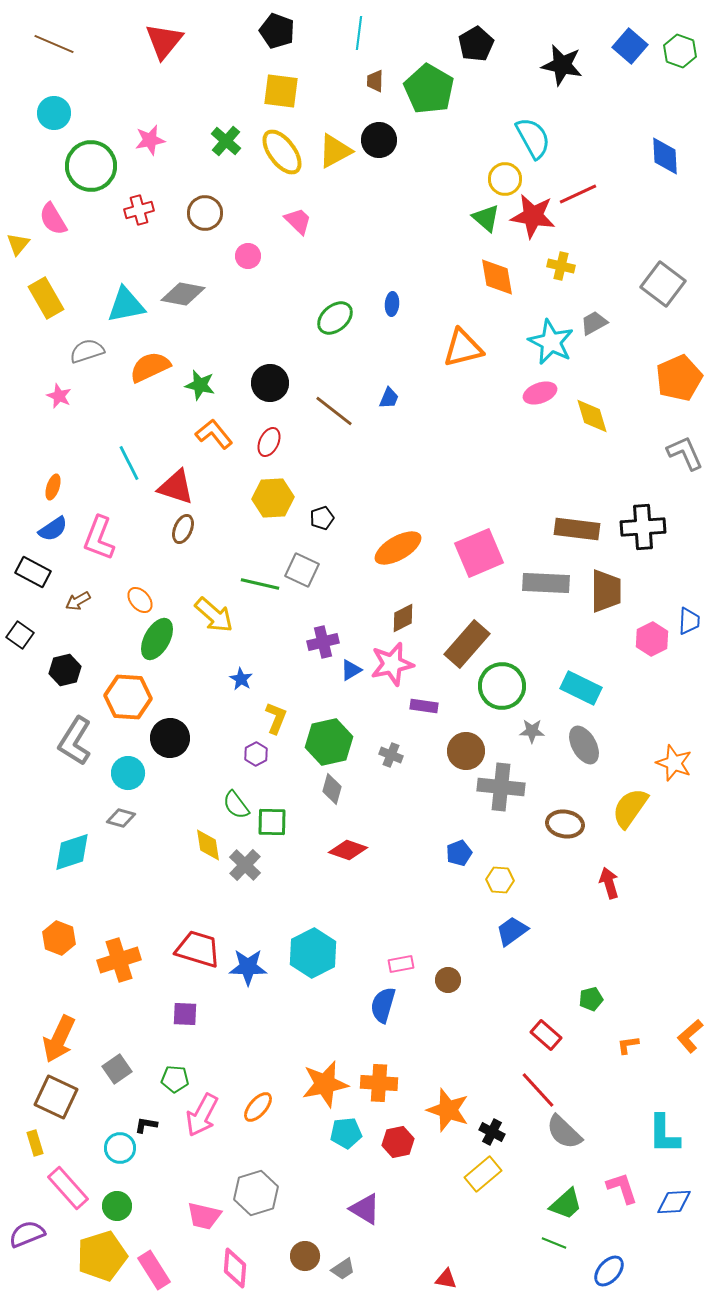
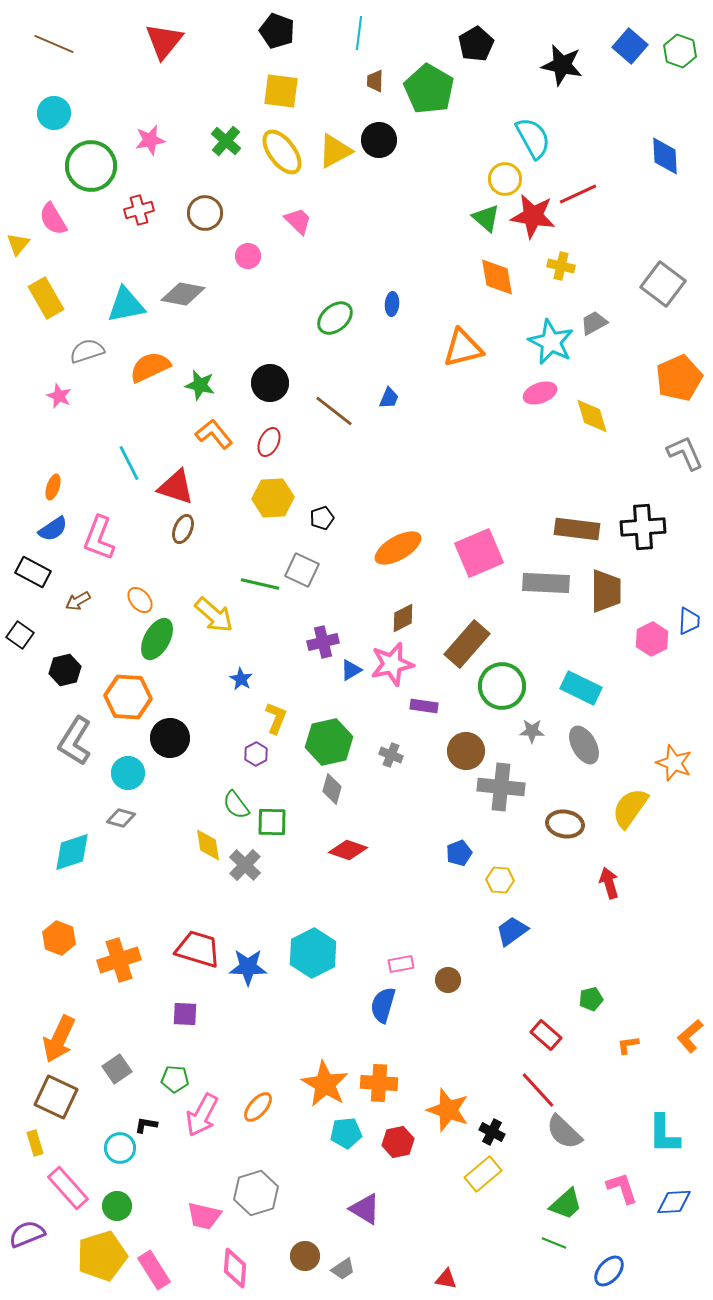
orange star at (325, 1084): rotated 30 degrees counterclockwise
